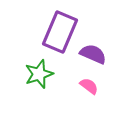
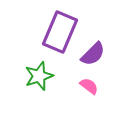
purple semicircle: rotated 112 degrees clockwise
green star: moved 2 px down
